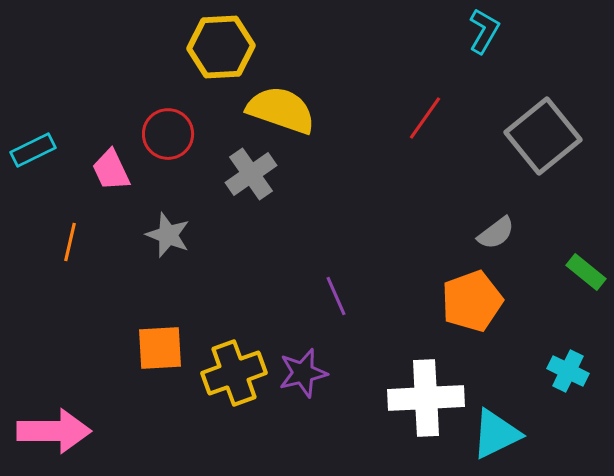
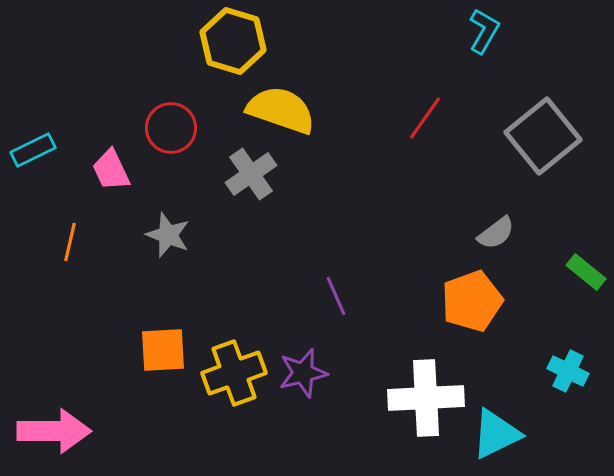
yellow hexagon: moved 12 px right, 6 px up; rotated 20 degrees clockwise
red circle: moved 3 px right, 6 px up
orange square: moved 3 px right, 2 px down
